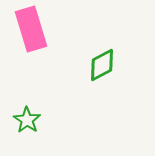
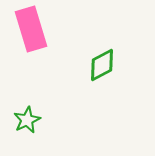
green star: rotated 12 degrees clockwise
